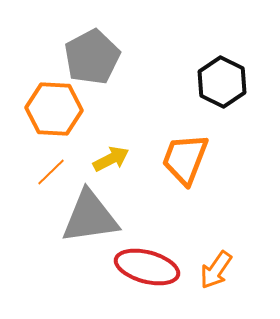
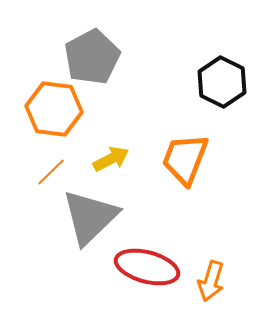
orange hexagon: rotated 4 degrees clockwise
gray triangle: rotated 36 degrees counterclockwise
orange arrow: moved 5 px left, 11 px down; rotated 18 degrees counterclockwise
